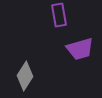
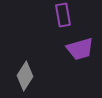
purple rectangle: moved 4 px right
